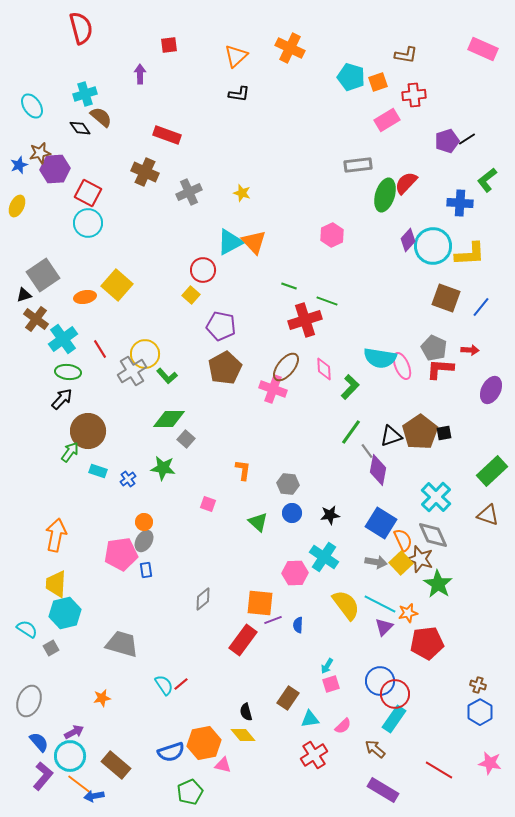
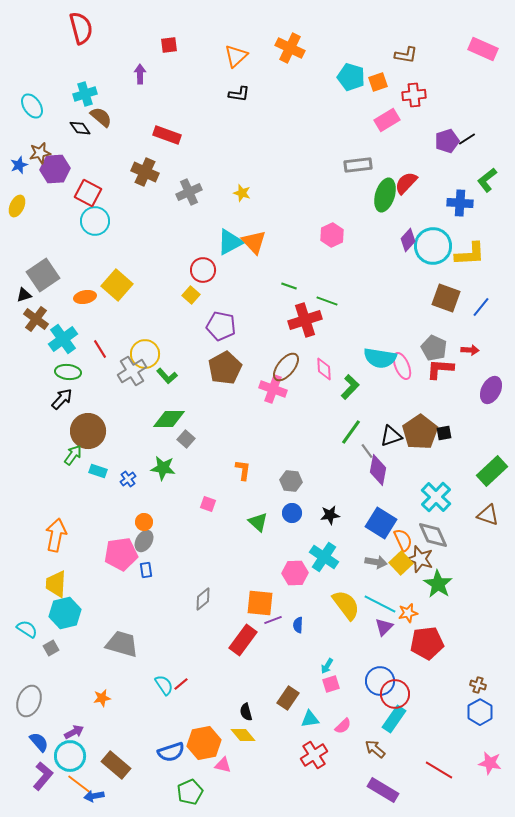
cyan circle at (88, 223): moved 7 px right, 2 px up
green arrow at (70, 452): moved 3 px right, 3 px down
gray hexagon at (288, 484): moved 3 px right, 3 px up
